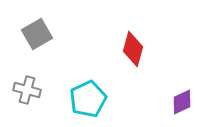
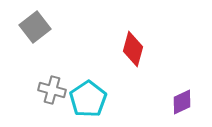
gray square: moved 2 px left, 7 px up; rotated 8 degrees counterclockwise
gray cross: moved 25 px right
cyan pentagon: rotated 9 degrees counterclockwise
